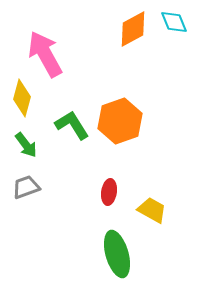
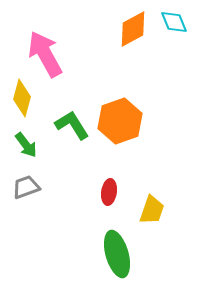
yellow trapezoid: rotated 80 degrees clockwise
